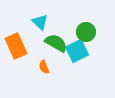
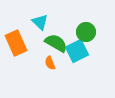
orange rectangle: moved 3 px up
orange semicircle: moved 6 px right, 4 px up
